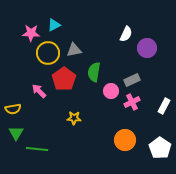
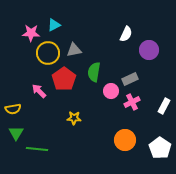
purple circle: moved 2 px right, 2 px down
gray rectangle: moved 2 px left, 1 px up
